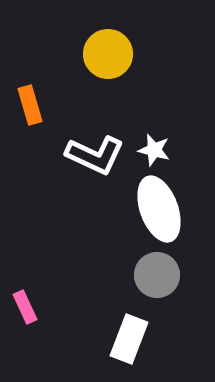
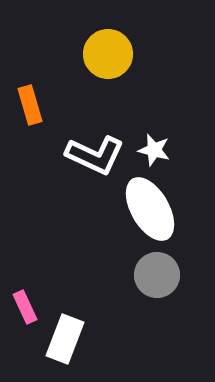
white ellipse: moved 9 px left; rotated 10 degrees counterclockwise
white rectangle: moved 64 px left
